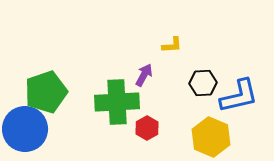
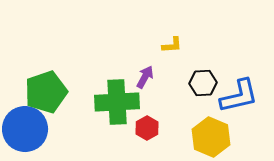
purple arrow: moved 1 px right, 2 px down
